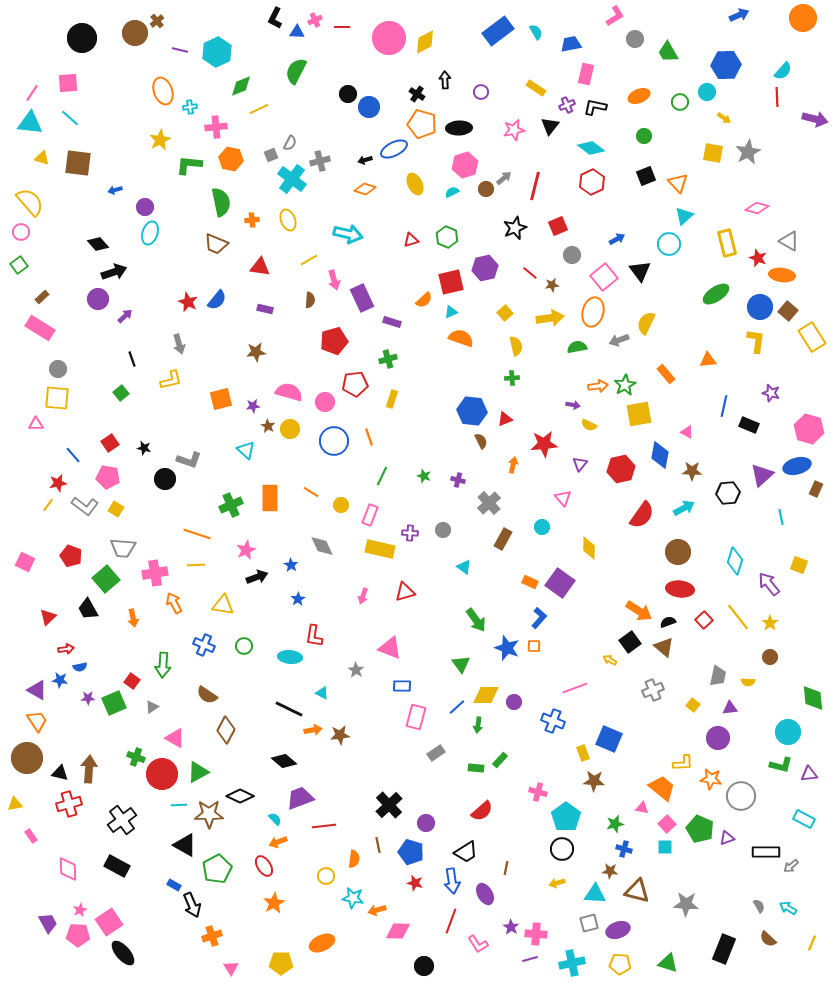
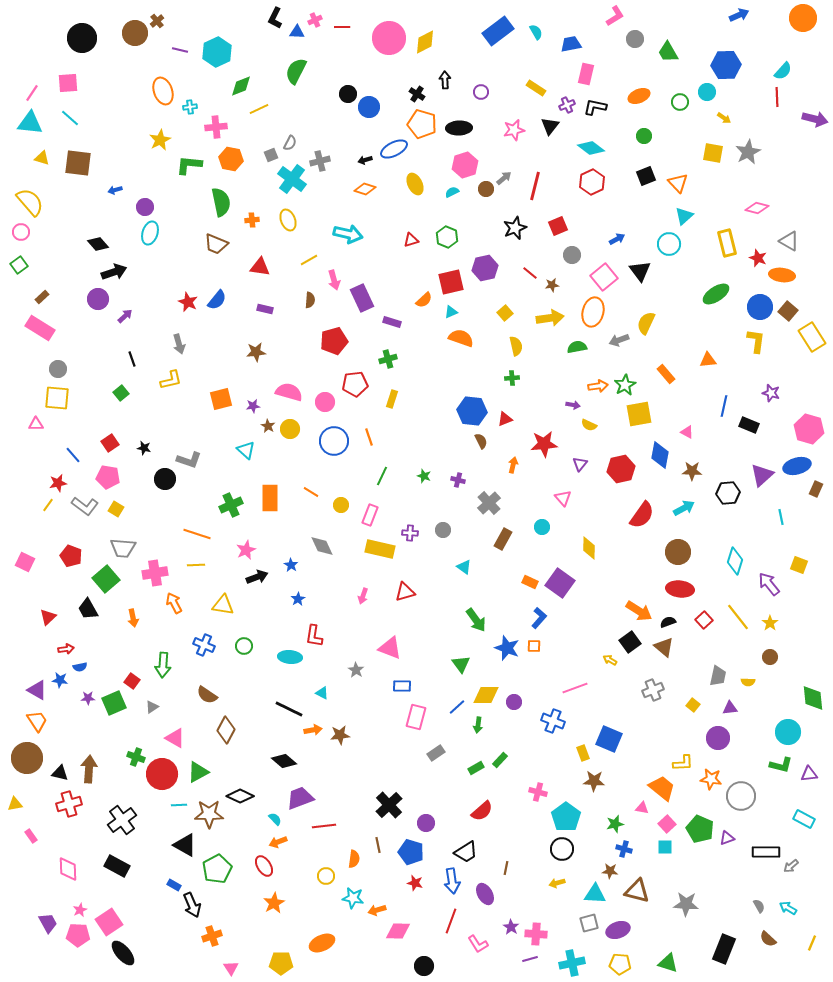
green rectangle at (476, 768): rotated 35 degrees counterclockwise
